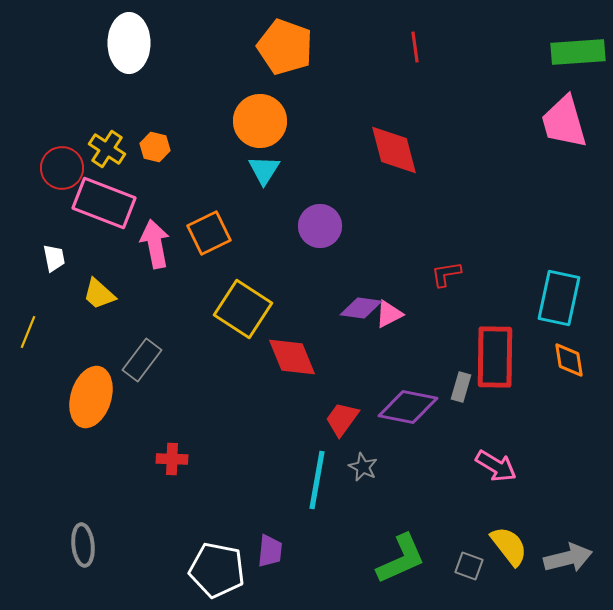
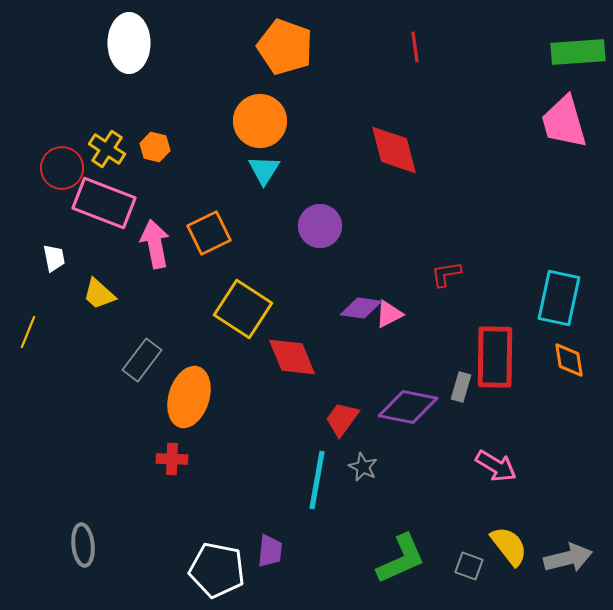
orange ellipse at (91, 397): moved 98 px right
